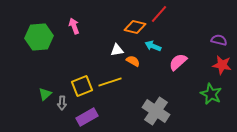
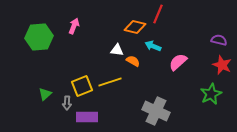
red line: moved 1 px left; rotated 18 degrees counterclockwise
pink arrow: rotated 42 degrees clockwise
white triangle: rotated 16 degrees clockwise
red star: rotated 12 degrees clockwise
green star: rotated 20 degrees clockwise
gray arrow: moved 5 px right
gray cross: rotated 8 degrees counterclockwise
purple rectangle: rotated 30 degrees clockwise
